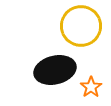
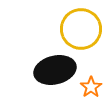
yellow circle: moved 3 px down
